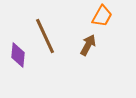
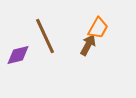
orange trapezoid: moved 4 px left, 12 px down
purple diamond: rotated 70 degrees clockwise
